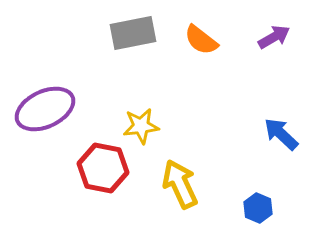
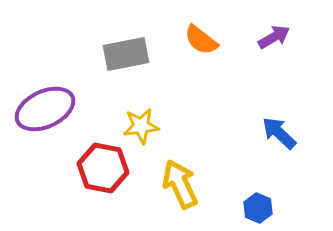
gray rectangle: moved 7 px left, 21 px down
blue arrow: moved 2 px left, 1 px up
